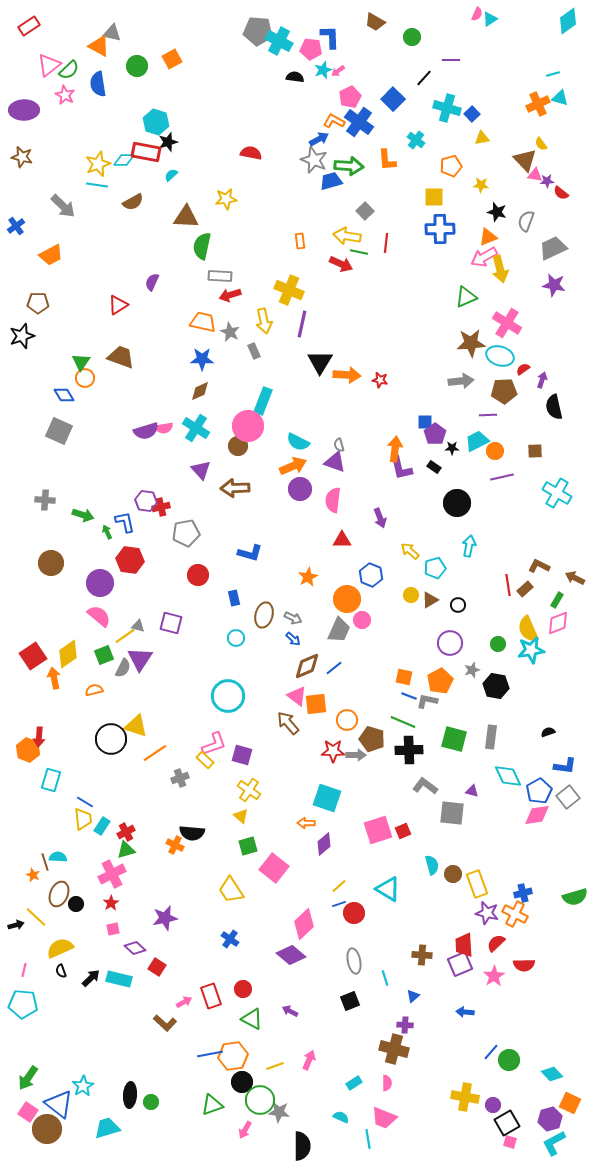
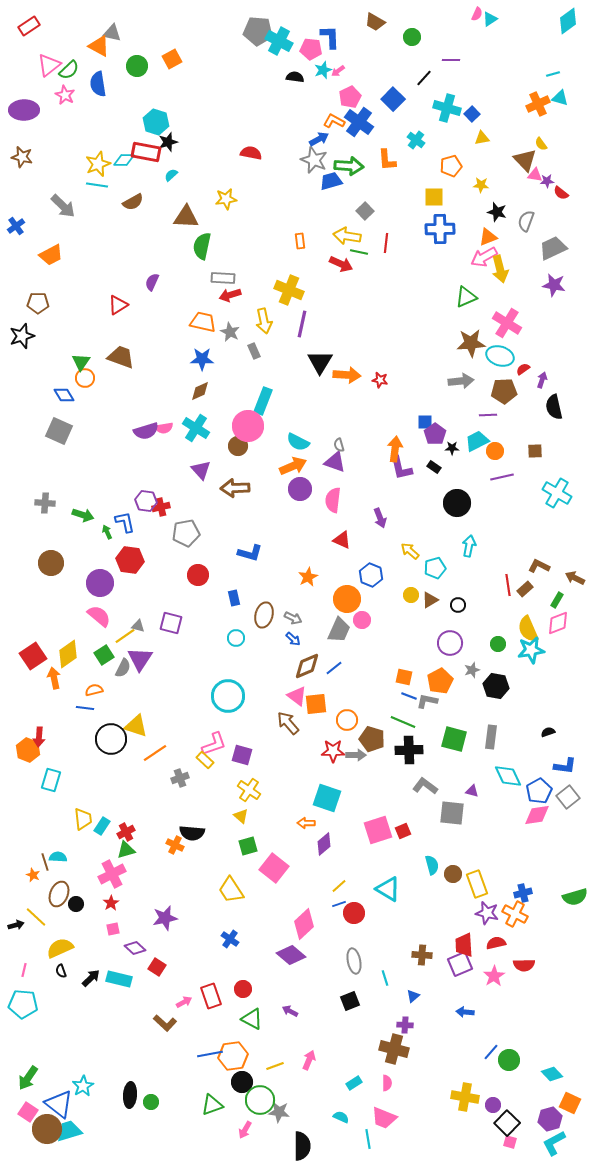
gray rectangle at (220, 276): moved 3 px right, 2 px down
gray cross at (45, 500): moved 3 px down
red triangle at (342, 540): rotated 24 degrees clockwise
green square at (104, 655): rotated 12 degrees counterclockwise
blue line at (85, 802): moved 94 px up; rotated 24 degrees counterclockwise
red semicircle at (496, 943): rotated 30 degrees clockwise
black square at (507, 1123): rotated 15 degrees counterclockwise
cyan trapezoid at (107, 1128): moved 38 px left, 3 px down
